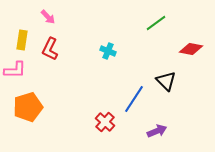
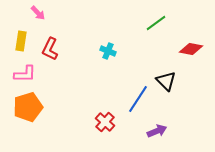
pink arrow: moved 10 px left, 4 px up
yellow rectangle: moved 1 px left, 1 px down
pink L-shape: moved 10 px right, 4 px down
blue line: moved 4 px right
